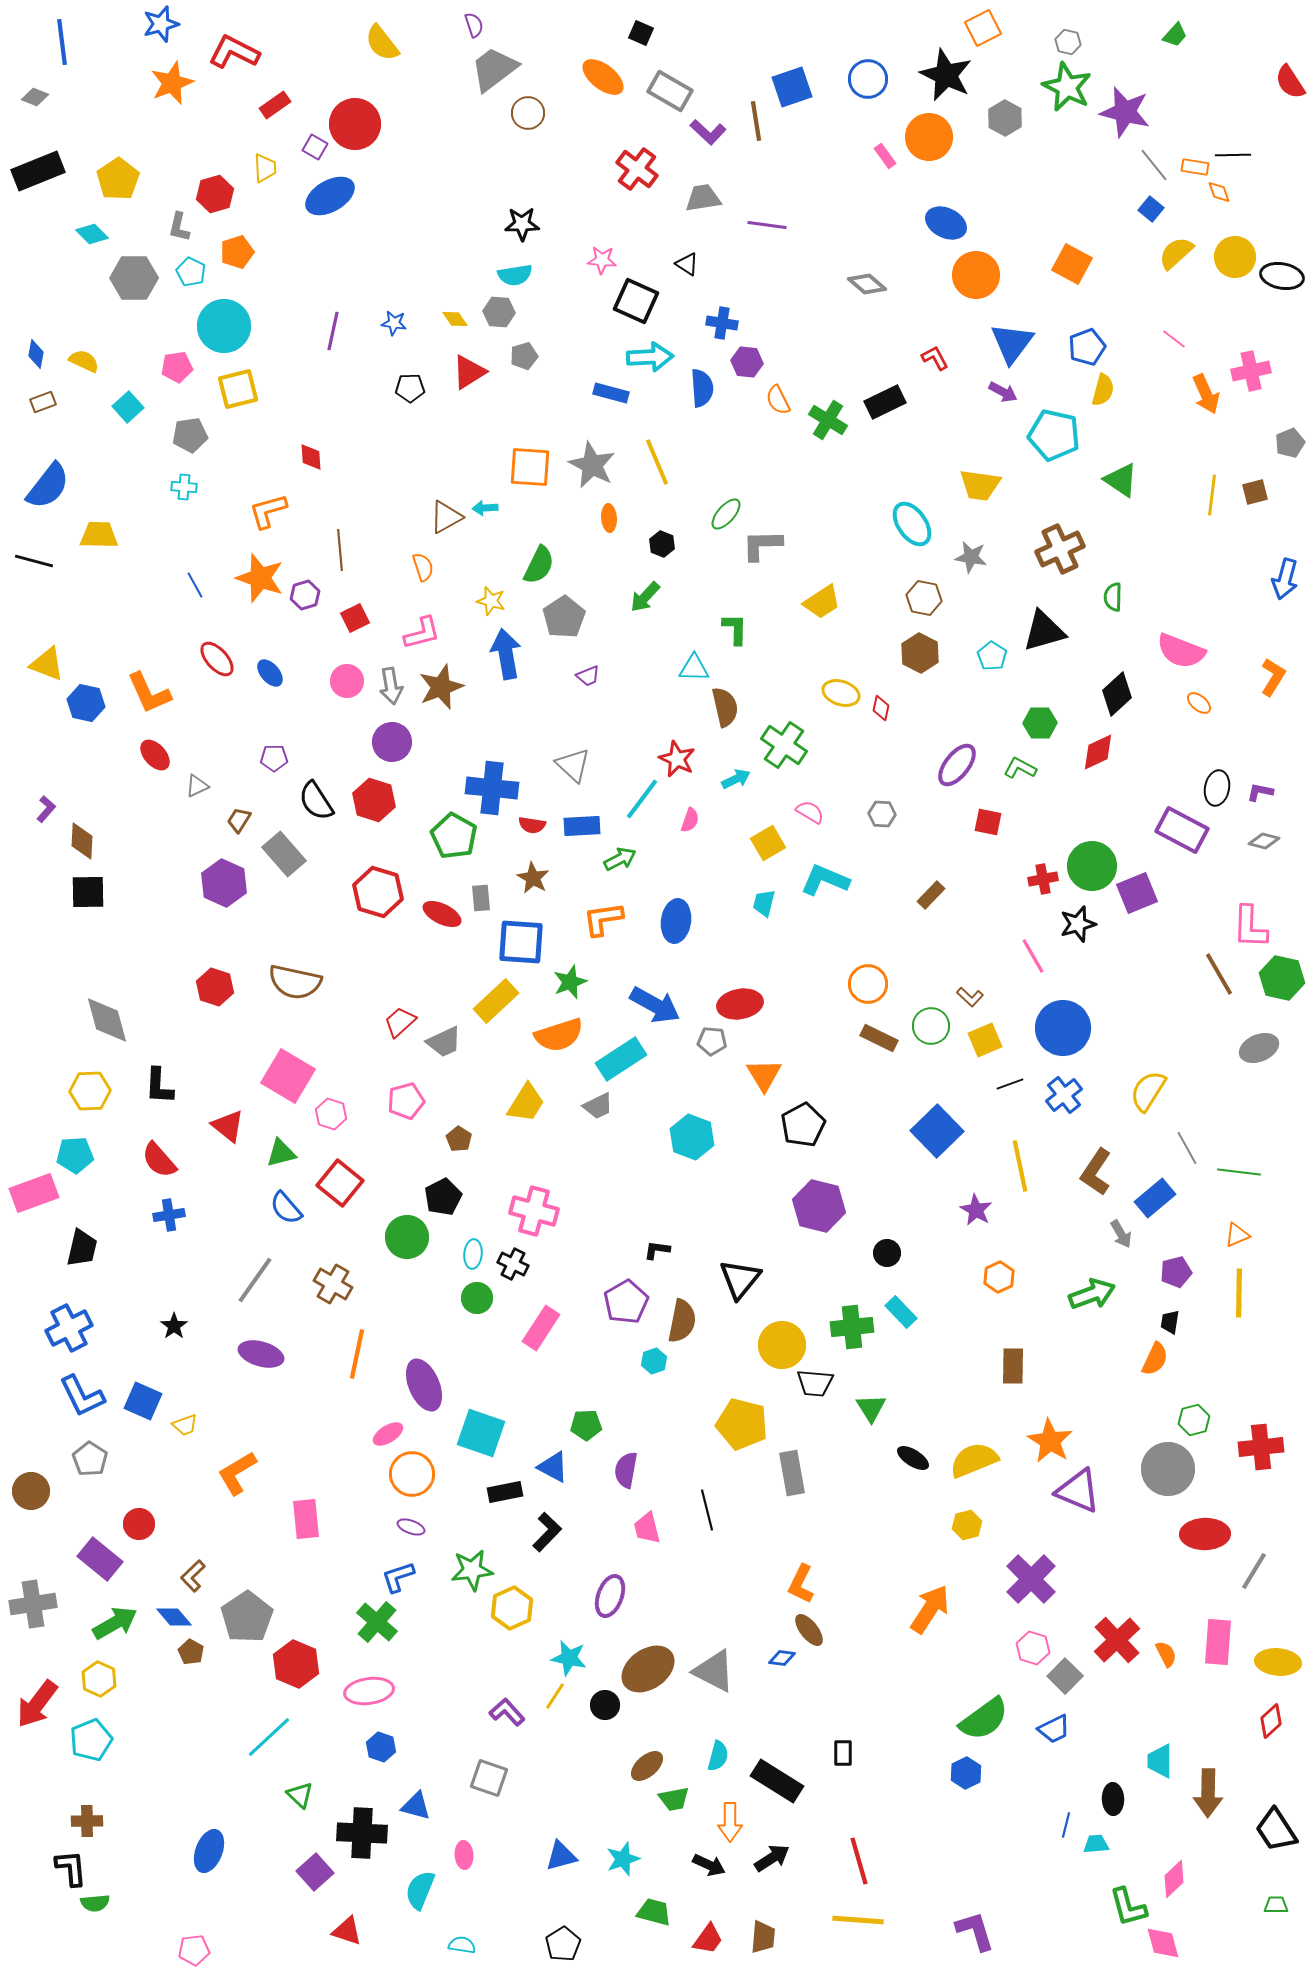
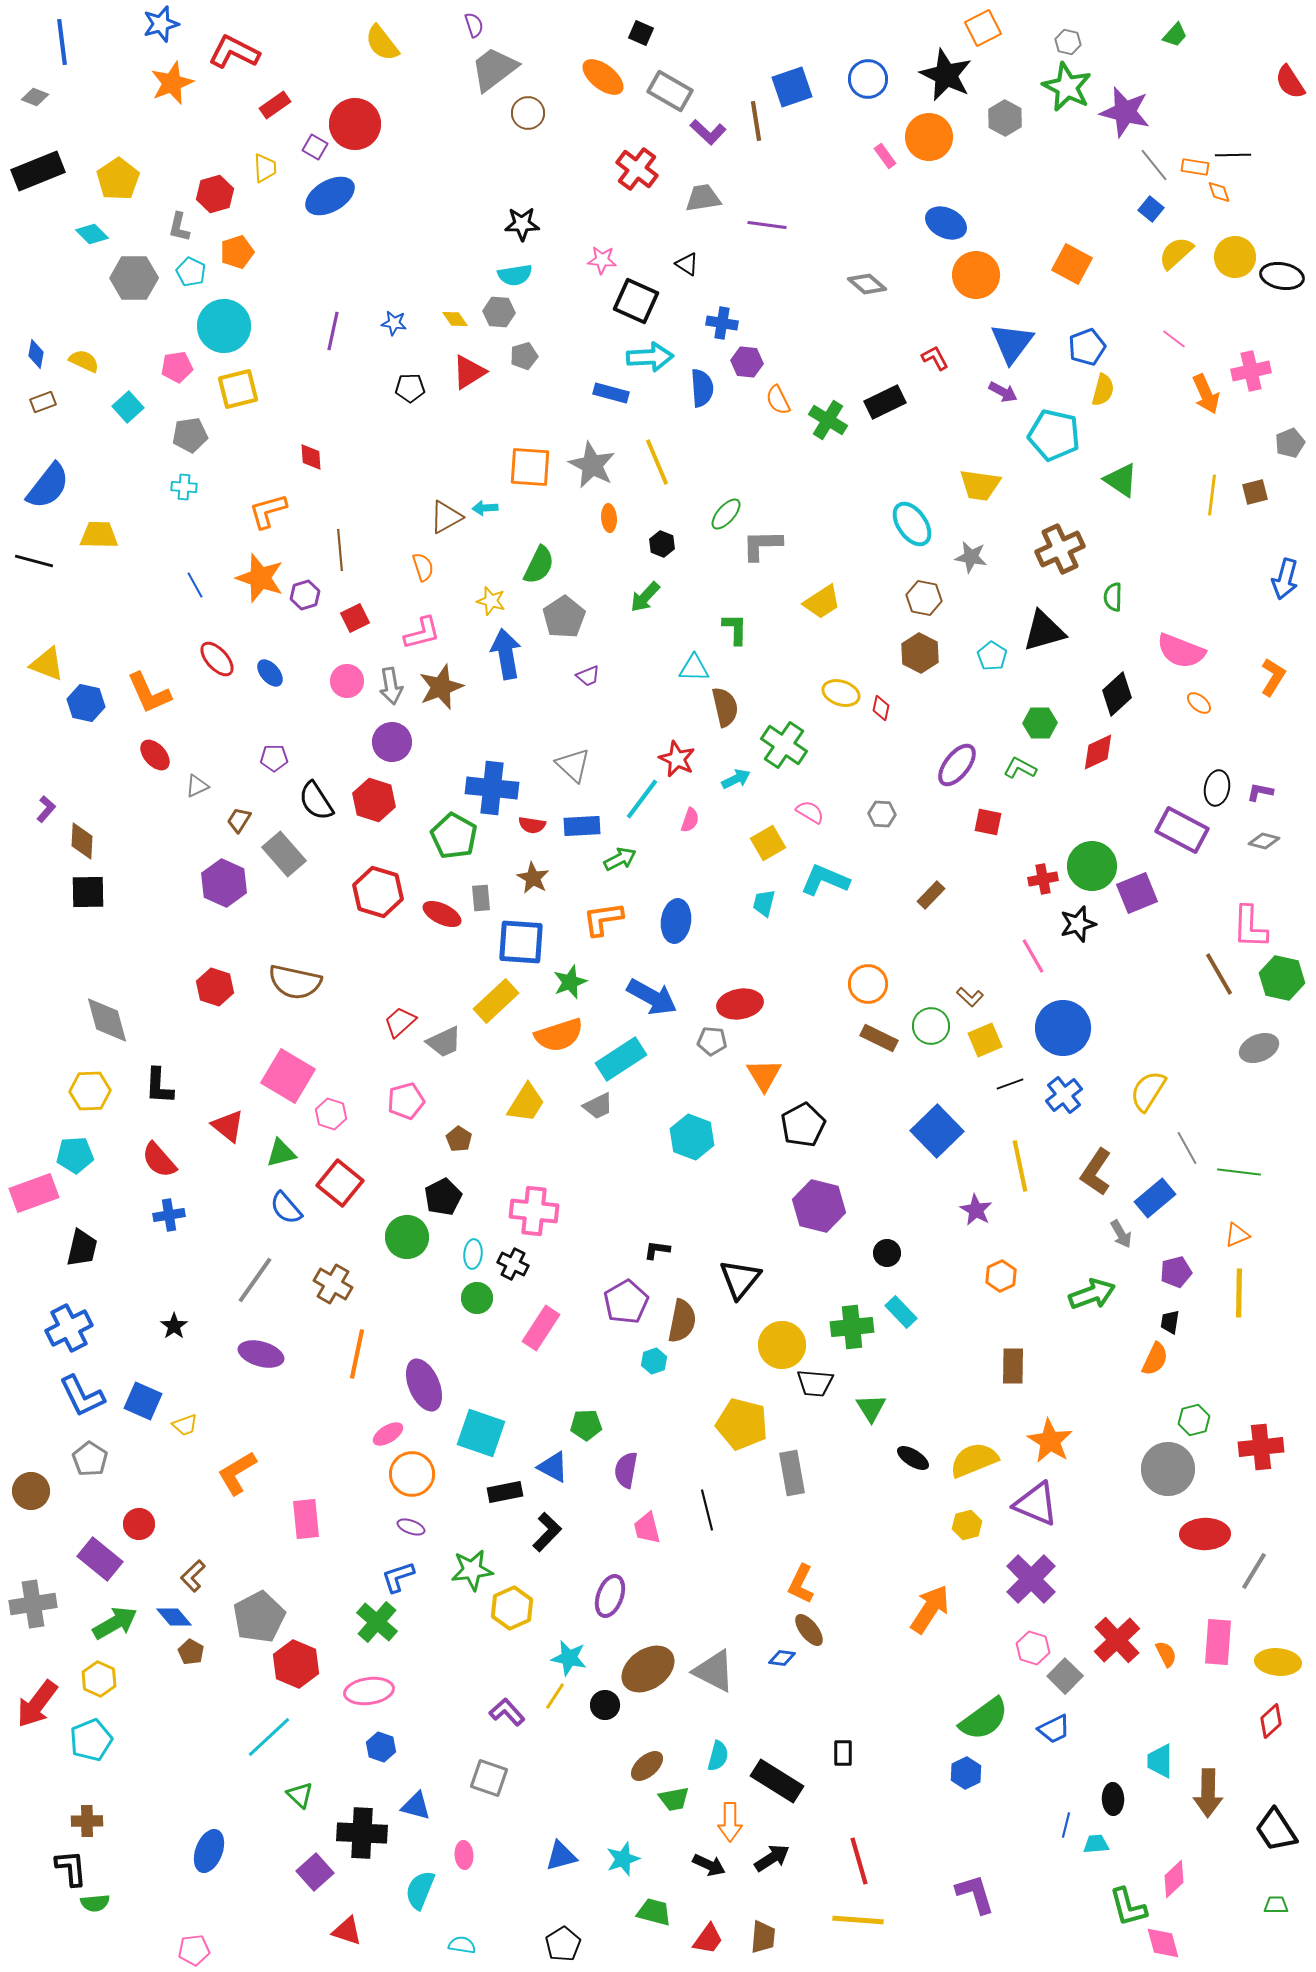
blue arrow at (655, 1005): moved 3 px left, 8 px up
pink cross at (534, 1211): rotated 9 degrees counterclockwise
orange hexagon at (999, 1277): moved 2 px right, 1 px up
purple triangle at (1078, 1491): moved 42 px left, 13 px down
gray pentagon at (247, 1617): moved 12 px right; rotated 6 degrees clockwise
purple L-shape at (975, 1931): moved 37 px up
